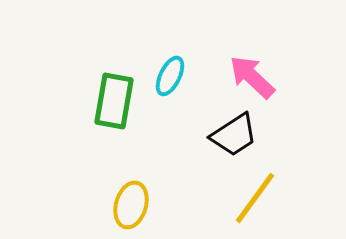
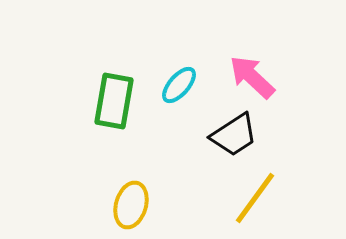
cyan ellipse: moved 9 px right, 9 px down; rotated 15 degrees clockwise
